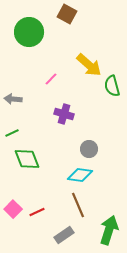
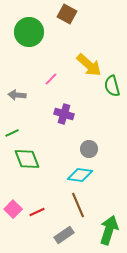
gray arrow: moved 4 px right, 4 px up
